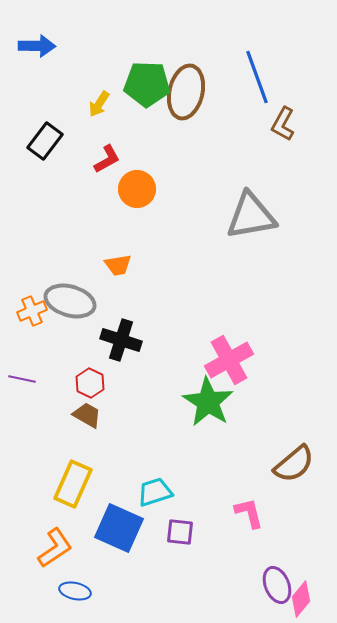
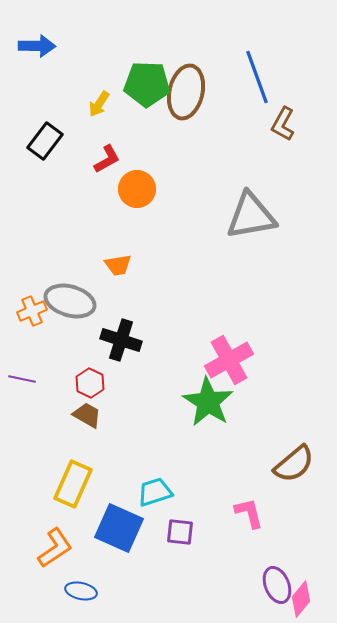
blue ellipse: moved 6 px right
